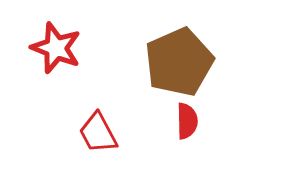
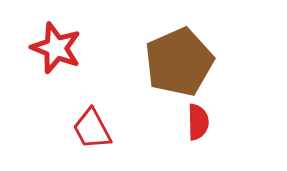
red semicircle: moved 11 px right, 1 px down
red trapezoid: moved 6 px left, 4 px up
